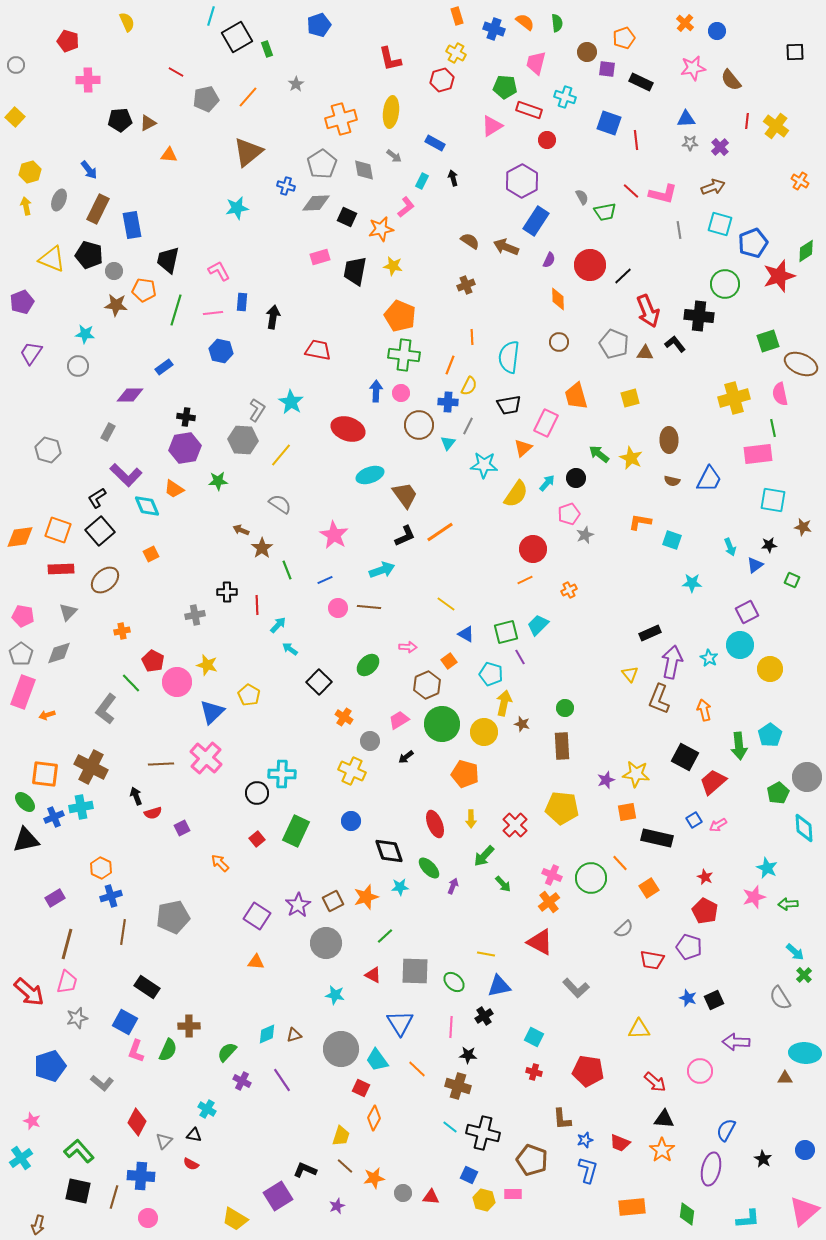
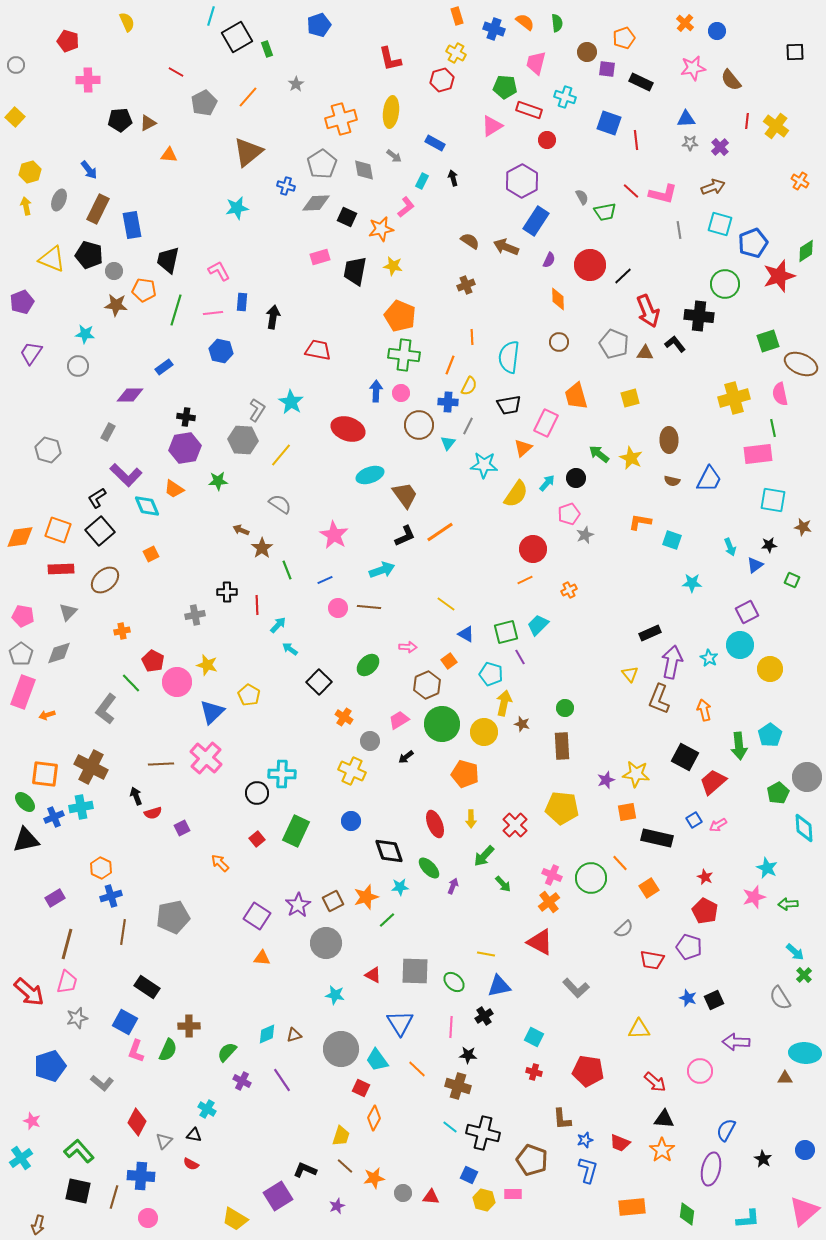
gray pentagon at (206, 99): moved 2 px left, 4 px down; rotated 15 degrees counterclockwise
green line at (385, 936): moved 2 px right, 16 px up
orange triangle at (256, 962): moved 6 px right, 4 px up
